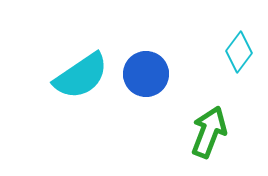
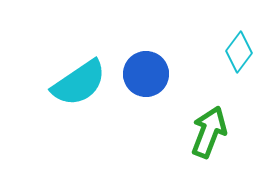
cyan semicircle: moved 2 px left, 7 px down
